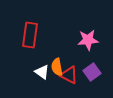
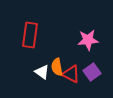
red triangle: moved 2 px right, 1 px up
